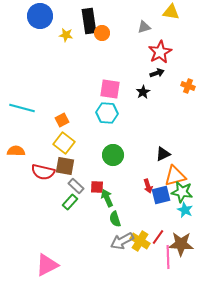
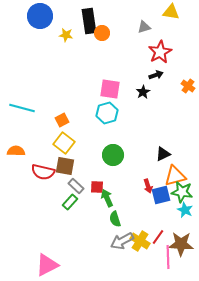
black arrow: moved 1 px left, 2 px down
orange cross: rotated 16 degrees clockwise
cyan hexagon: rotated 20 degrees counterclockwise
